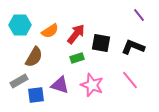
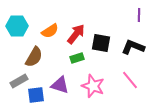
purple line: rotated 40 degrees clockwise
cyan hexagon: moved 3 px left, 1 px down
pink star: moved 1 px right, 1 px down
